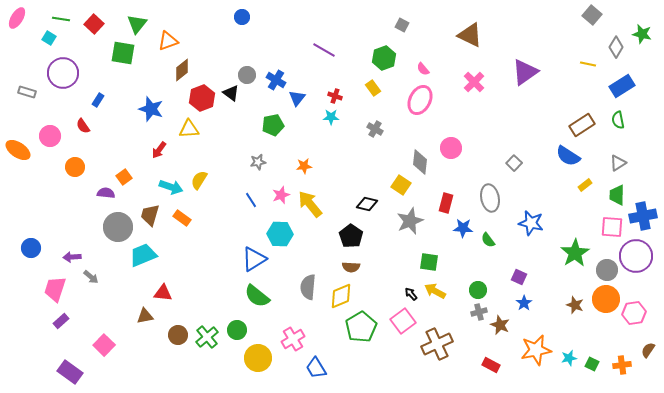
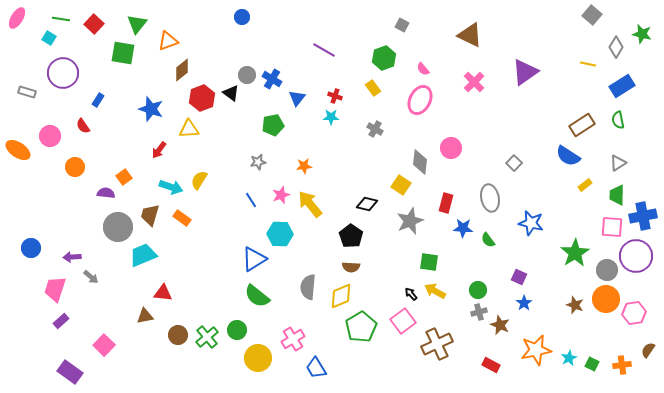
blue cross at (276, 80): moved 4 px left, 1 px up
cyan star at (569, 358): rotated 14 degrees counterclockwise
